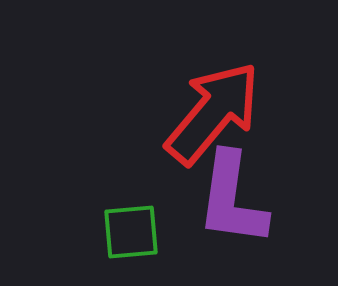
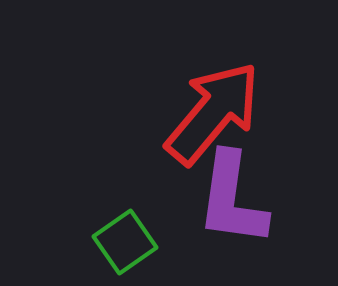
green square: moved 6 px left, 10 px down; rotated 30 degrees counterclockwise
